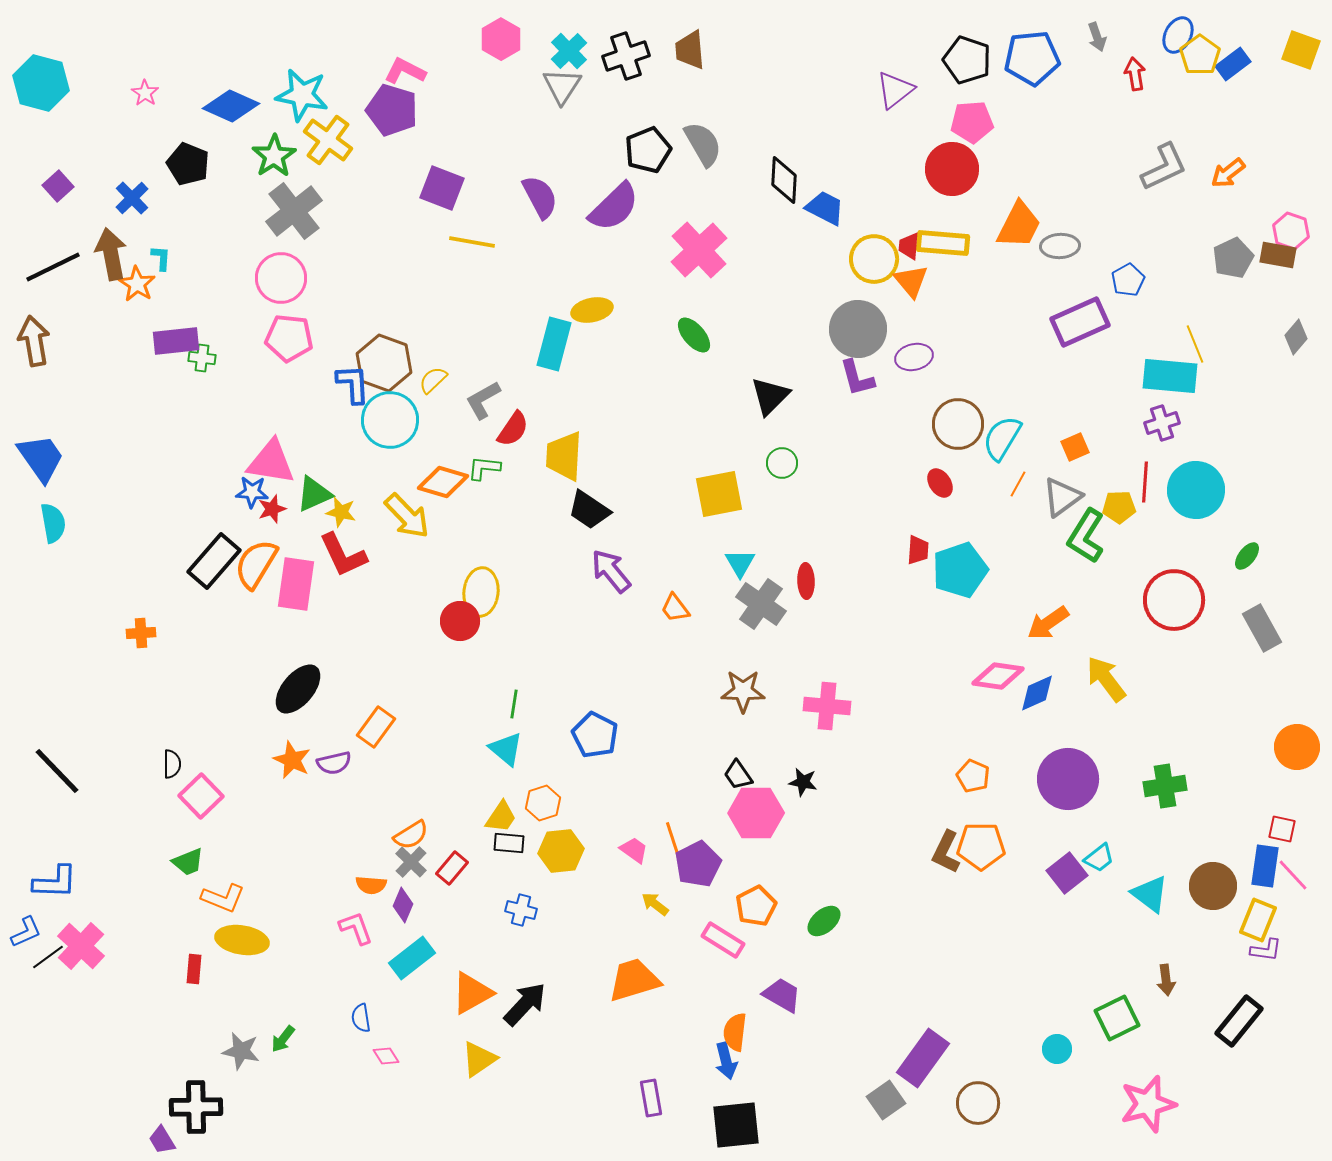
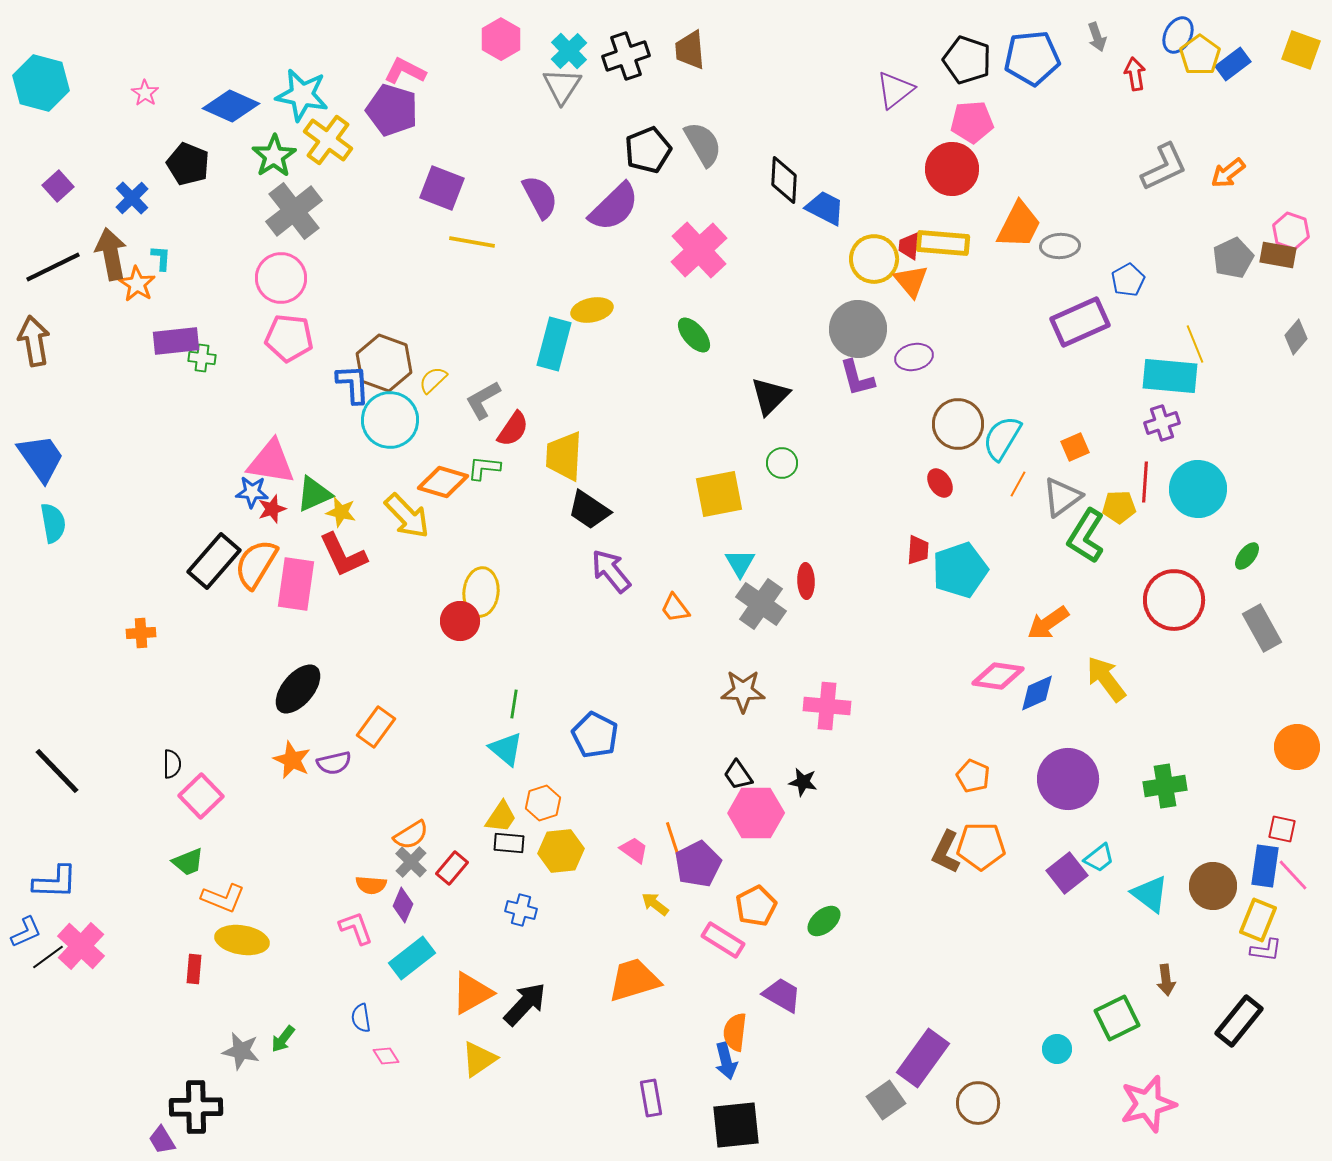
cyan circle at (1196, 490): moved 2 px right, 1 px up
